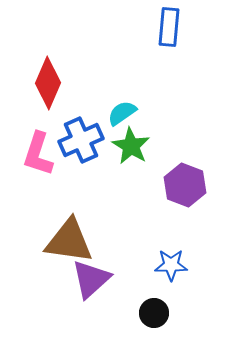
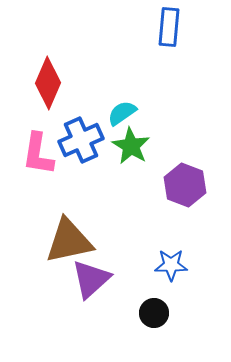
pink L-shape: rotated 9 degrees counterclockwise
brown triangle: rotated 20 degrees counterclockwise
